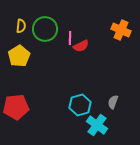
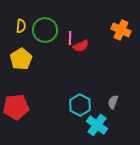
green circle: moved 1 px down
yellow pentagon: moved 2 px right, 3 px down
cyan hexagon: rotated 15 degrees counterclockwise
